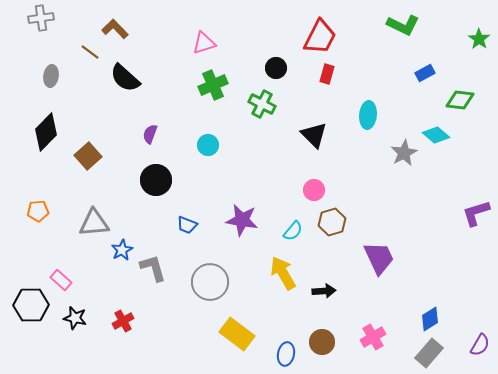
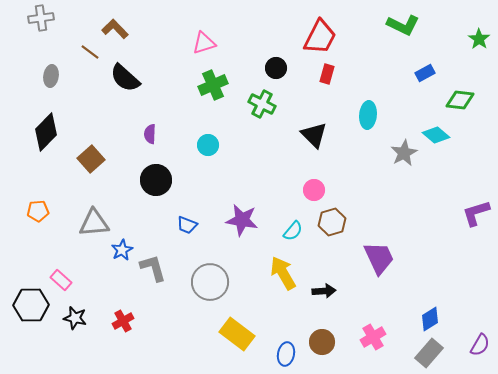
purple semicircle at (150, 134): rotated 18 degrees counterclockwise
brown square at (88, 156): moved 3 px right, 3 px down
